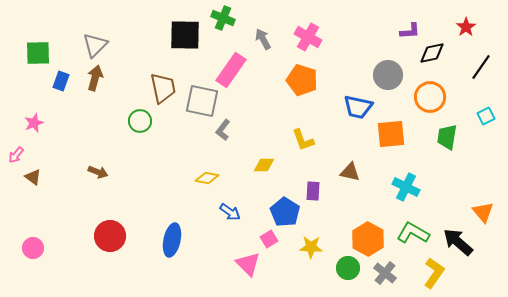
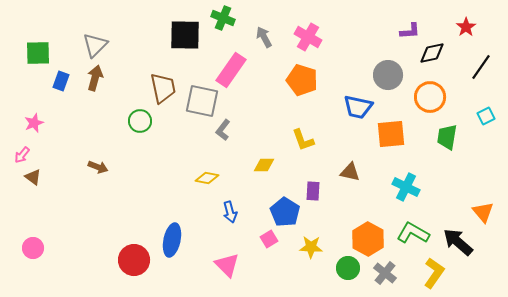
gray arrow at (263, 39): moved 1 px right, 2 px up
pink arrow at (16, 155): moved 6 px right
brown arrow at (98, 172): moved 5 px up
blue arrow at (230, 212): rotated 40 degrees clockwise
red circle at (110, 236): moved 24 px right, 24 px down
pink triangle at (248, 264): moved 21 px left, 1 px down
